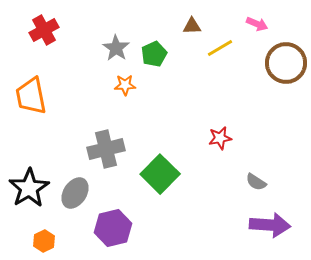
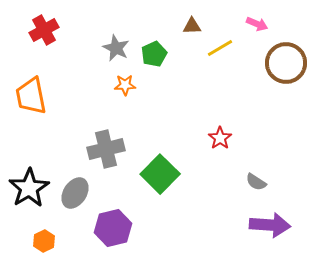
gray star: rotated 8 degrees counterclockwise
red star: rotated 25 degrees counterclockwise
